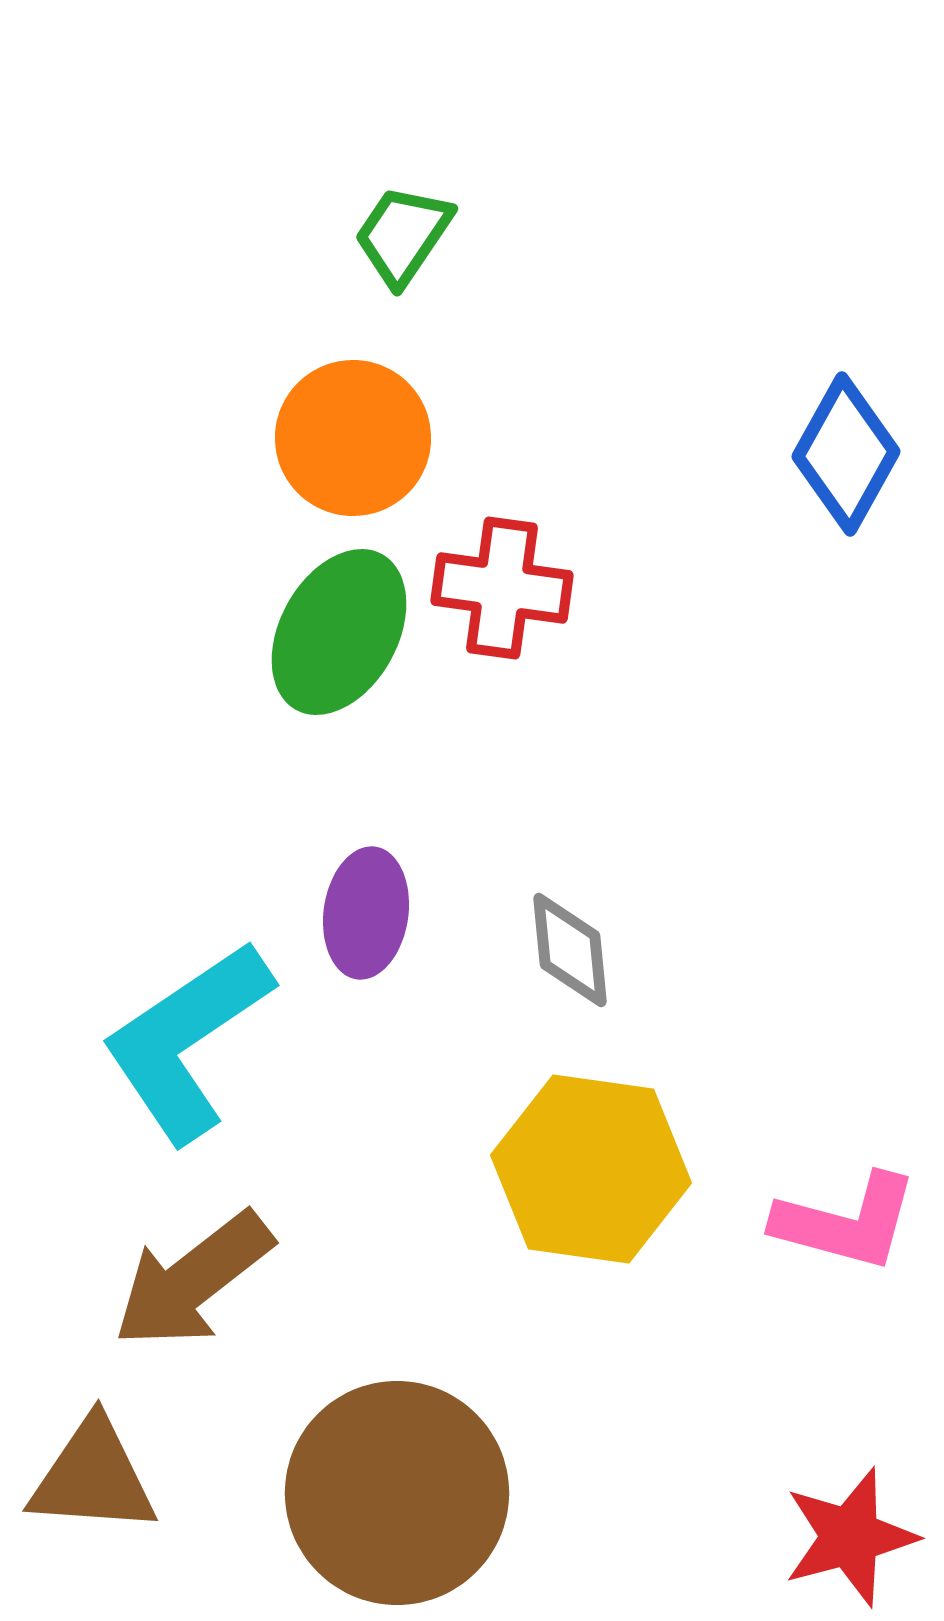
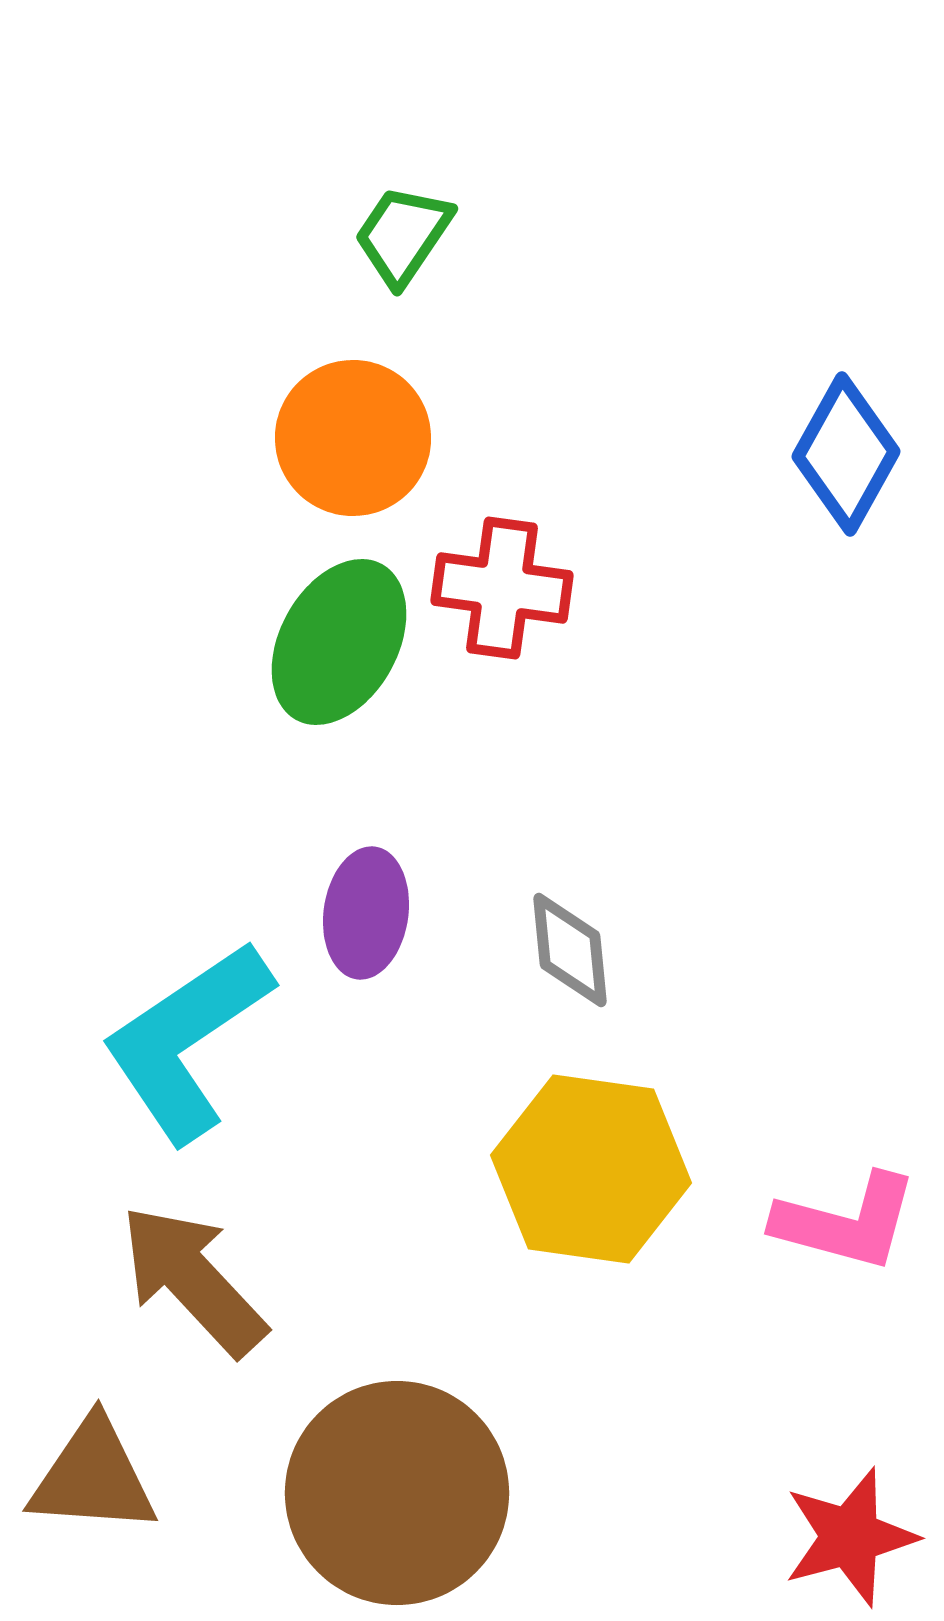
green ellipse: moved 10 px down
brown arrow: rotated 85 degrees clockwise
